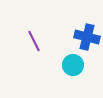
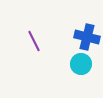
cyan circle: moved 8 px right, 1 px up
